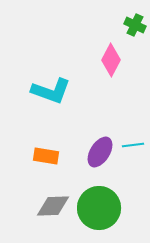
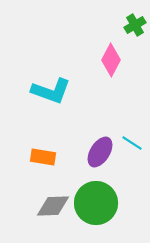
green cross: rotated 35 degrees clockwise
cyan line: moved 1 px left, 2 px up; rotated 40 degrees clockwise
orange rectangle: moved 3 px left, 1 px down
green circle: moved 3 px left, 5 px up
